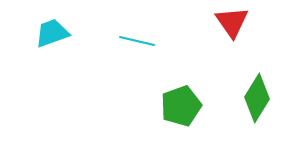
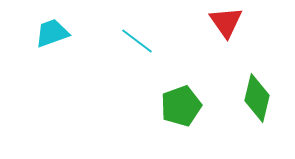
red triangle: moved 6 px left
cyan line: rotated 24 degrees clockwise
green diamond: rotated 18 degrees counterclockwise
